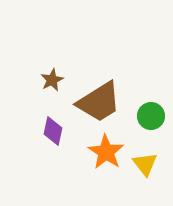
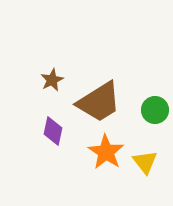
green circle: moved 4 px right, 6 px up
yellow triangle: moved 2 px up
